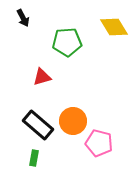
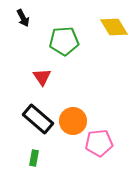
green pentagon: moved 3 px left, 1 px up
red triangle: rotated 48 degrees counterclockwise
black rectangle: moved 6 px up
pink pentagon: rotated 20 degrees counterclockwise
